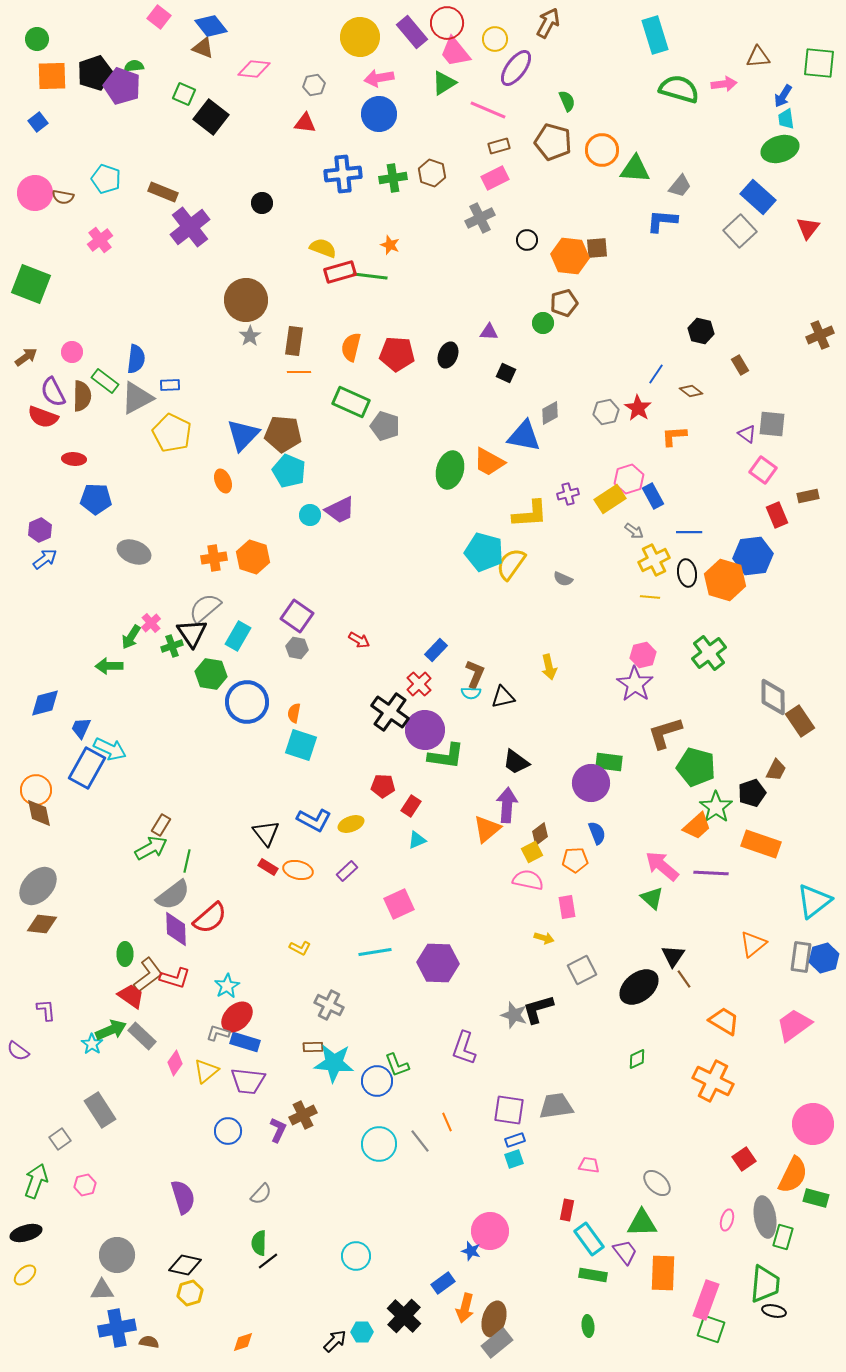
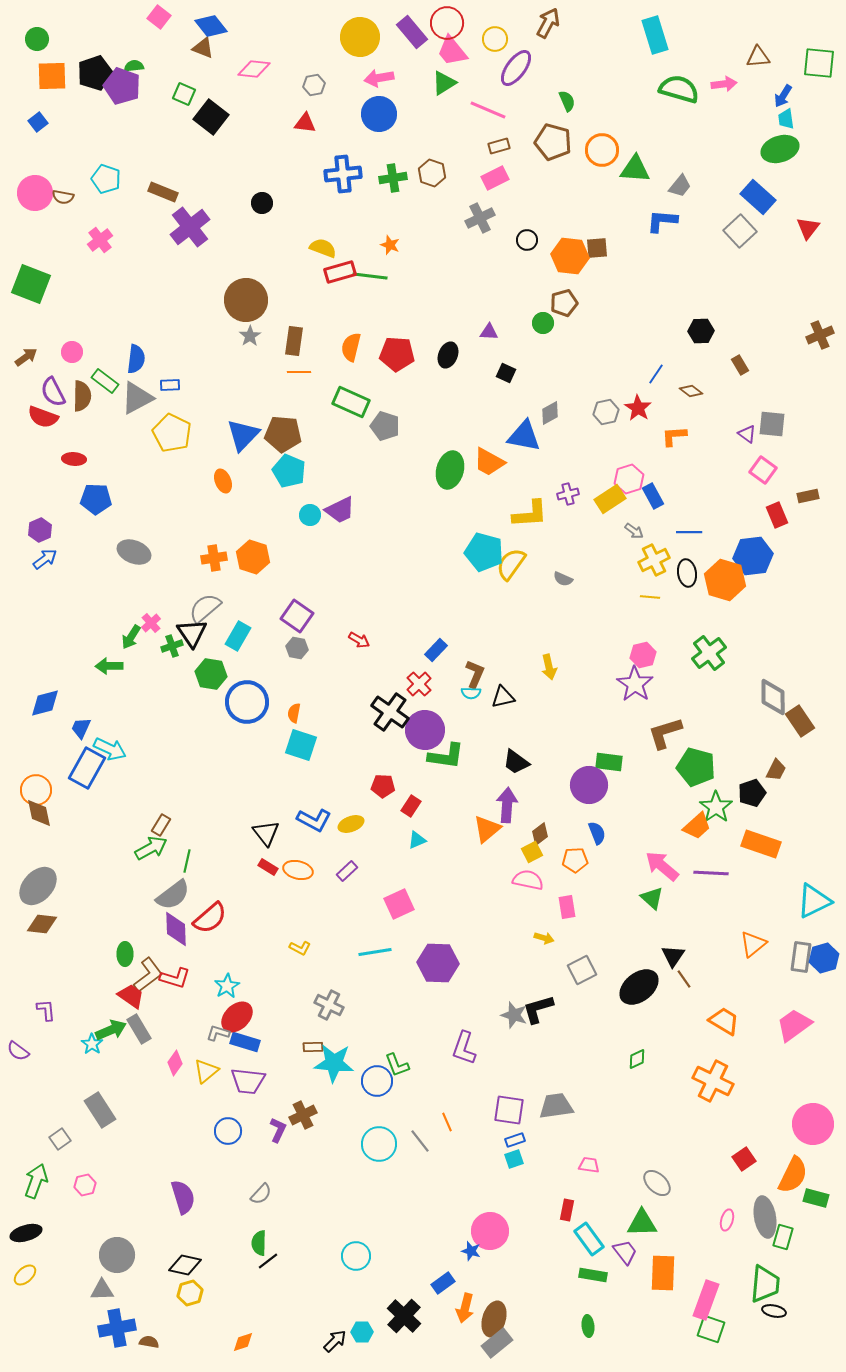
pink trapezoid at (455, 52): moved 3 px left, 1 px up
black hexagon at (701, 331): rotated 15 degrees counterclockwise
purple circle at (591, 783): moved 2 px left, 2 px down
cyan triangle at (814, 901): rotated 12 degrees clockwise
gray rectangle at (142, 1036): moved 3 px left, 7 px up; rotated 16 degrees clockwise
